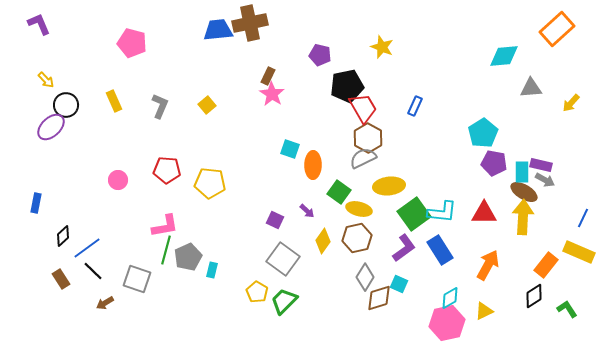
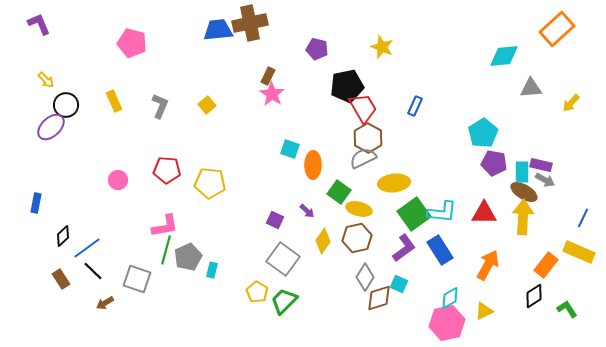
purple pentagon at (320, 55): moved 3 px left, 6 px up
yellow ellipse at (389, 186): moved 5 px right, 3 px up
